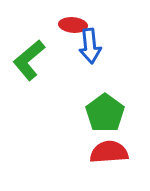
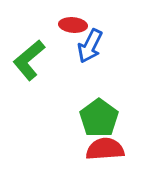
blue arrow: rotated 32 degrees clockwise
green pentagon: moved 6 px left, 5 px down
red semicircle: moved 4 px left, 3 px up
